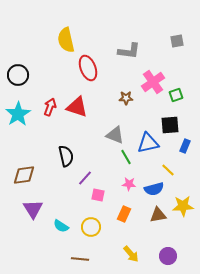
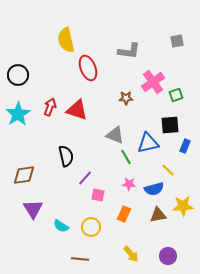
red triangle: moved 3 px down
